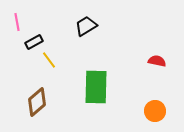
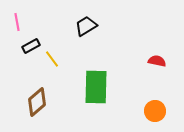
black rectangle: moved 3 px left, 4 px down
yellow line: moved 3 px right, 1 px up
